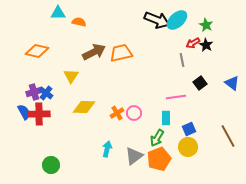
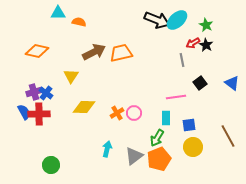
blue square: moved 4 px up; rotated 16 degrees clockwise
yellow circle: moved 5 px right
